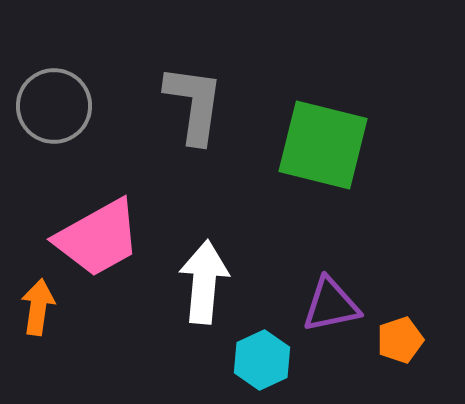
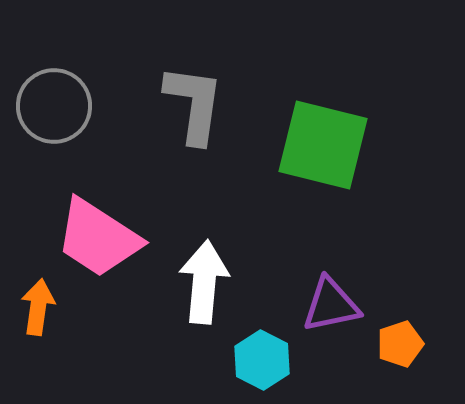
pink trapezoid: rotated 62 degrees clockwise
orange pentagon: moved 4 px down
cyan hexagon: rotated 8 degrees counterclockwise
